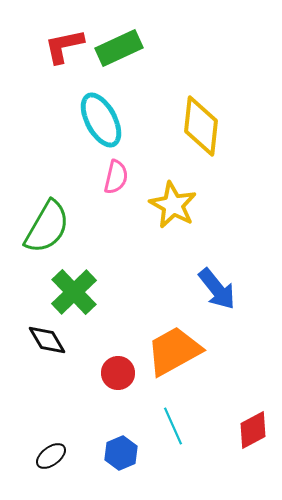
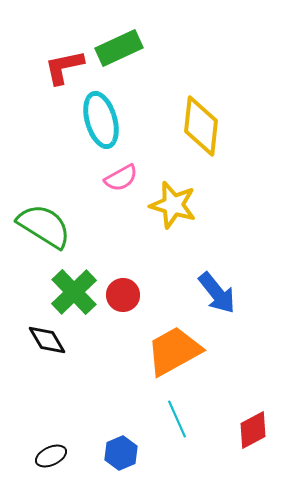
red L-shape: moved 21 px down
cyan ellipse: rotated 12 degrees clockwise
pink semicircle: moved 5 px right, 1 px down; rotated 48 degrees clockwise
yellow star: rotated 12 degrees counterclockwise
green semicircle: moved 3 px left, 1 px up; rotated 88 degrees counterclockwise
blue arrow: moved 4 px down
red circle: moved 5 px right, 78 px up
cyan line: moved 4 px right, 7 px up
black ellipse: rotated 12 degrees clockwise
